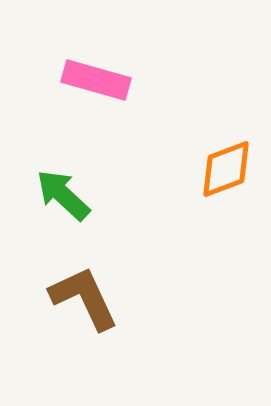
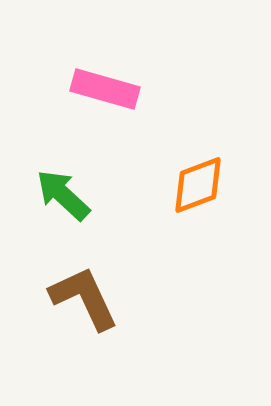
pink rectangle: moved 9 px right, 9 px down
orange diamond: moved 28 px left, 16 px down
